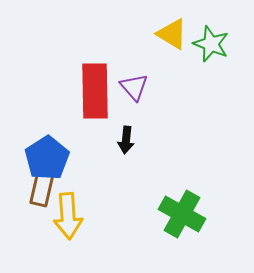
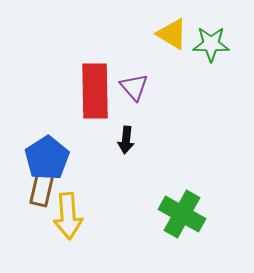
green star: rotated 21 degrees counterclockwise
